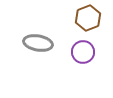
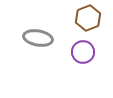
gray ellipse: moved 5 px up
